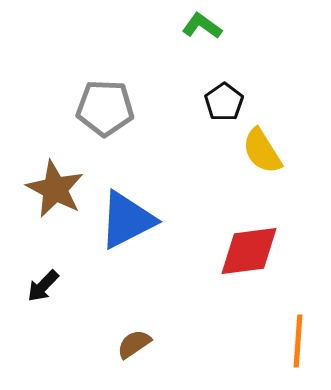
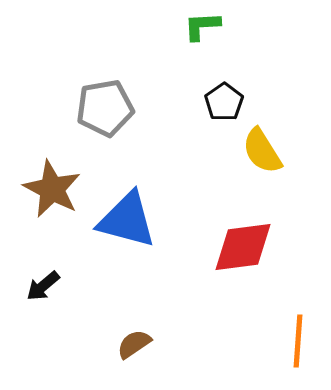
green L-shape: rotated 39 degrees counterclockwise
gray pentagon: rotated 12 degrees counterclockwise
brown star: moved 3 px left
blue triangle: rotated 42 degrees clockwise
red diamond: moved 6 px left, 4 px up
black arrow: rotated 6 degrees clockwise
